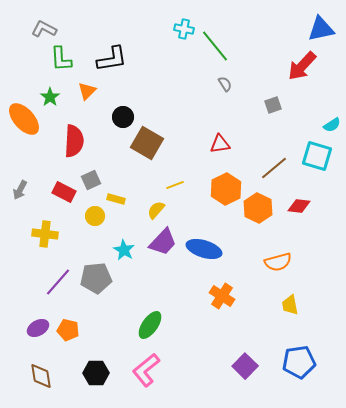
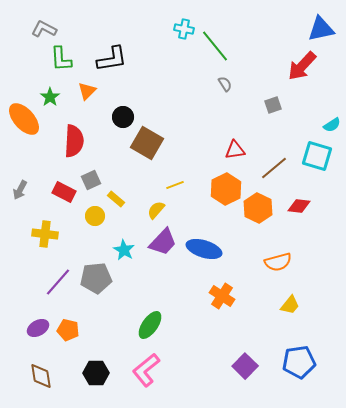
red triangle at (220, 144): moved 15 px right, 6 px down
yellow rectangle at (116, 199): rotated 24 degrees clockwise
yellow trapezoid at (290, 305): rotated 130 degrees counterclockwise
